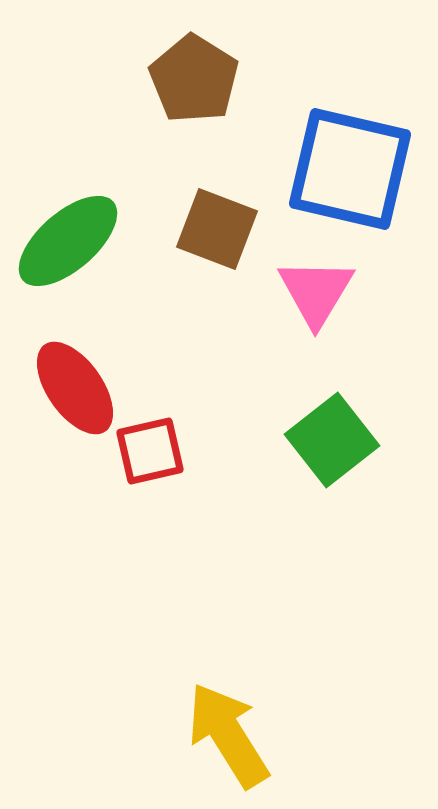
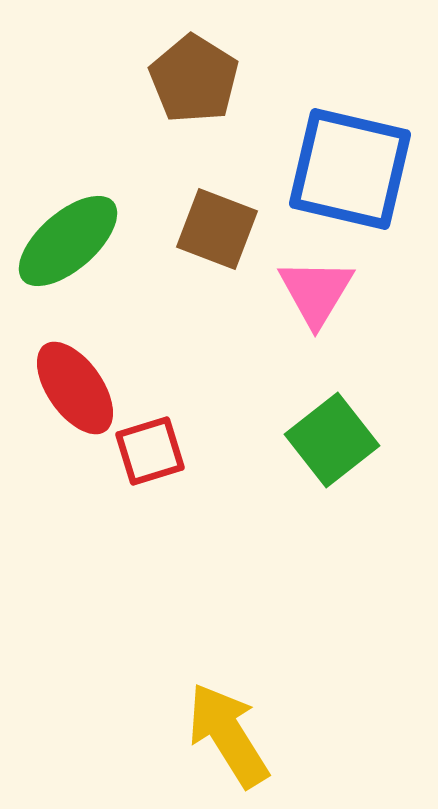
red square: rotated 4 degrees counterclockwise
